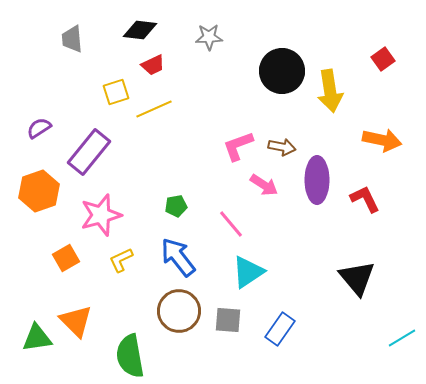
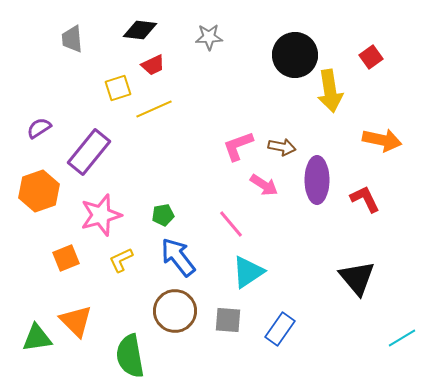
red square: moved 12 px left, 2 px up
black circle: moved 13 px right, 16 px up
yellow square: moved 2 px right, 4 px up
green pentagon: moved 13 px left, 9 px down
orange square: rotated 8 degrees clockwise
brown circle: moved 4 px left
